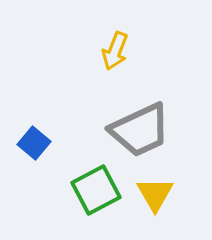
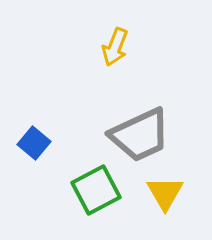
yellow arrow: moved 4 px up
gray trapezoid: moved 5 px down
yellow triangle: moved 10 px right, 1 px up
